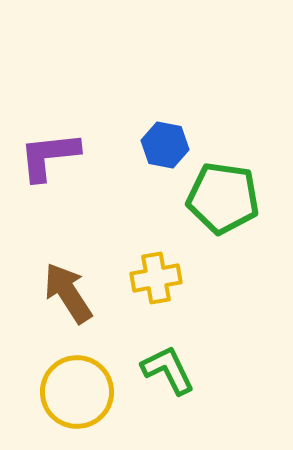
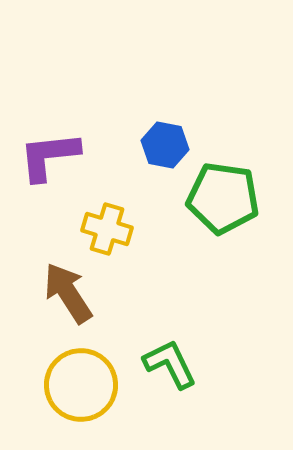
yellow cross: moved 49 px left, 49 px up; rotated 27 degrees clockwise
green L-shape: moved 2 px right, 6 px up
yellow circle: moved 4 px right, 7 px up
